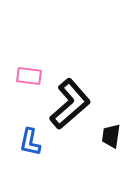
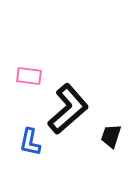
black L-shape: moved 2 px left, 5 px down
black trapezoid: rotated 10 degrees clockwise
